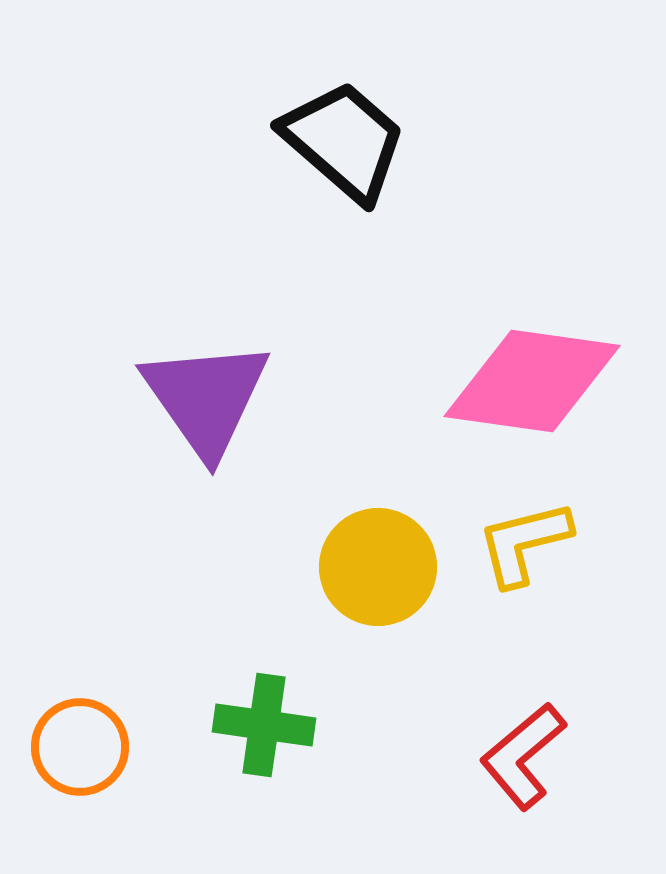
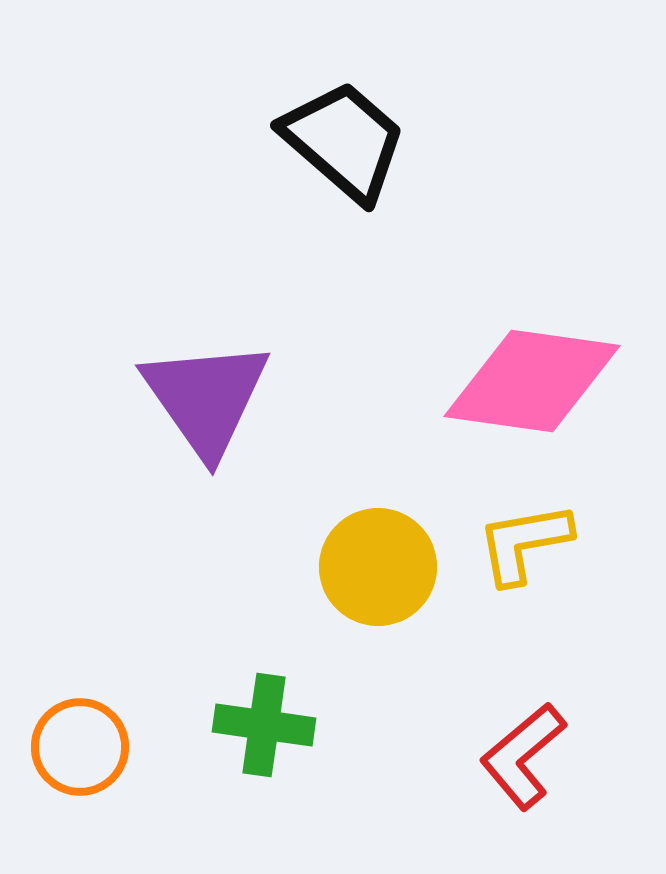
yellow L-shape: rotated 4 degrees clockwise
